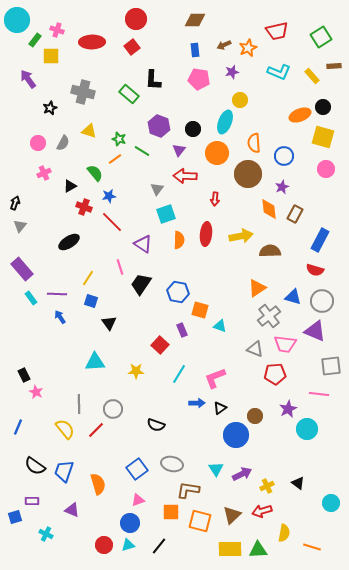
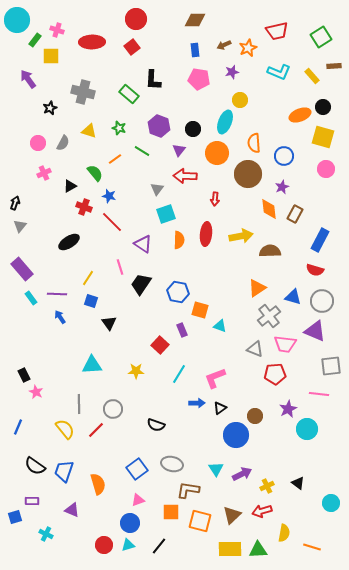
green star at (119, 139): moved 11 px up
blue star at (109, 196): rotated 24 degrees clockwise
cyan triangle at (95, 362): moved 3 px left, 3 px down
